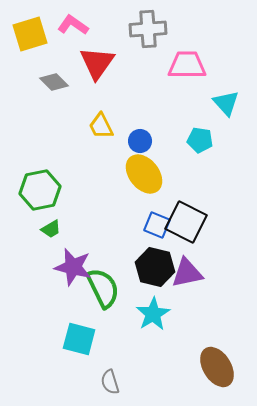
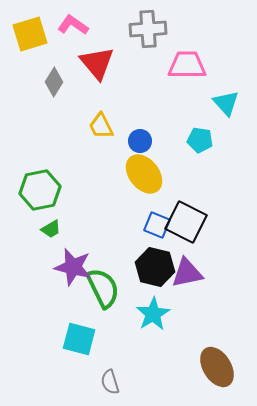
red triangle: rotated 15 degrees counterclockwise
gray diamond: rotated 76 degrees clockwise
